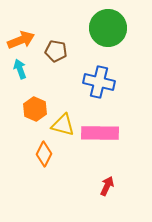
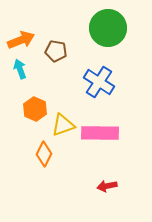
blue cross: rotated 20 degrees clockwise
yellow triangle: rotated 35 degrees counterclockwise
red arrow: rotated 126 degrees counterclockwise
